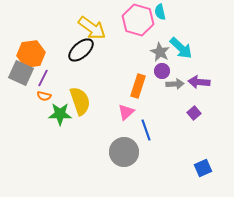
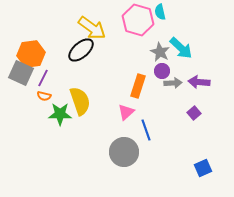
gray arrow: moved 2 px left, 1 px up
